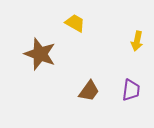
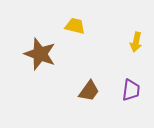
yellow trapezoid: moved 3 px down; rotated 15 degrees counterclockwise
yellow arrow: moved 1 px left, 1 px down
